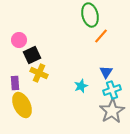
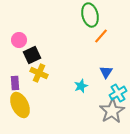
cyan cross: moved 6 px right, 3 px down; rotated 12 degrees counterclockwise
yellow ellipse: moved 2 px left
